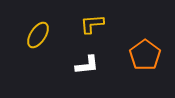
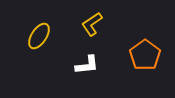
yellow L-shape: rotated 30 degrees counterclockwise
yellow ellipse: moved 1 px right, 1 px down
